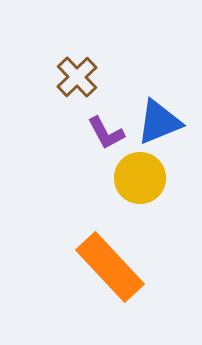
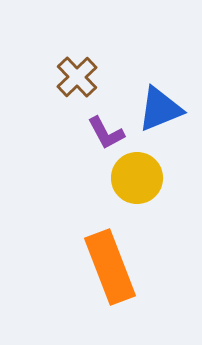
blue triangle: moved 1 px right, 13 px up
yellow circle: moved 3 px left
orange rectangle: rotated 22 degrees clockwise
